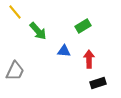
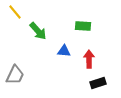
green rectangle: rotated 35 degrees clockwise
gray trapezoid: moved 4 px down
